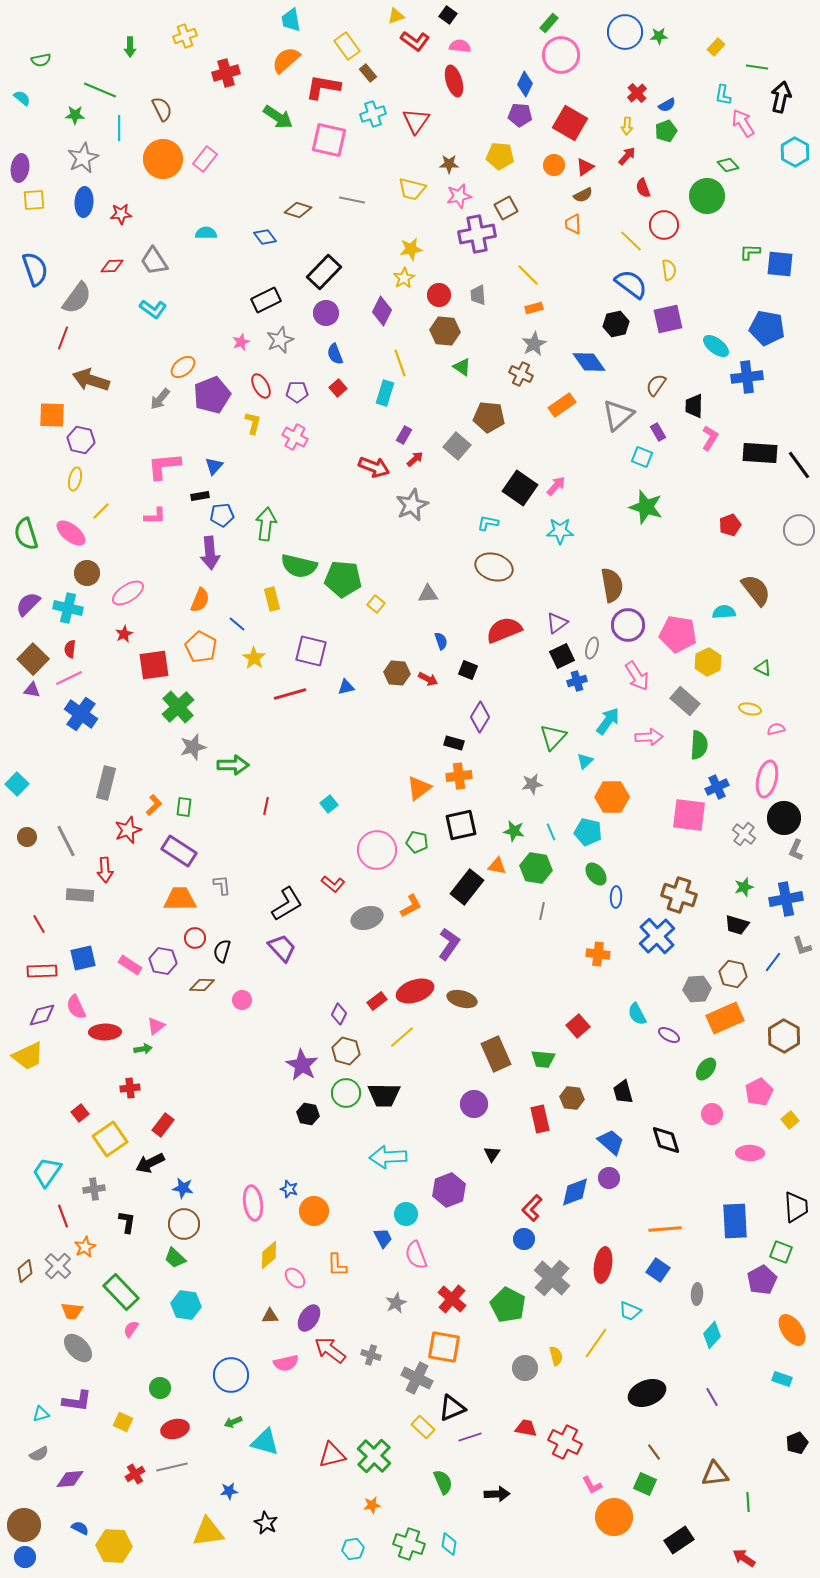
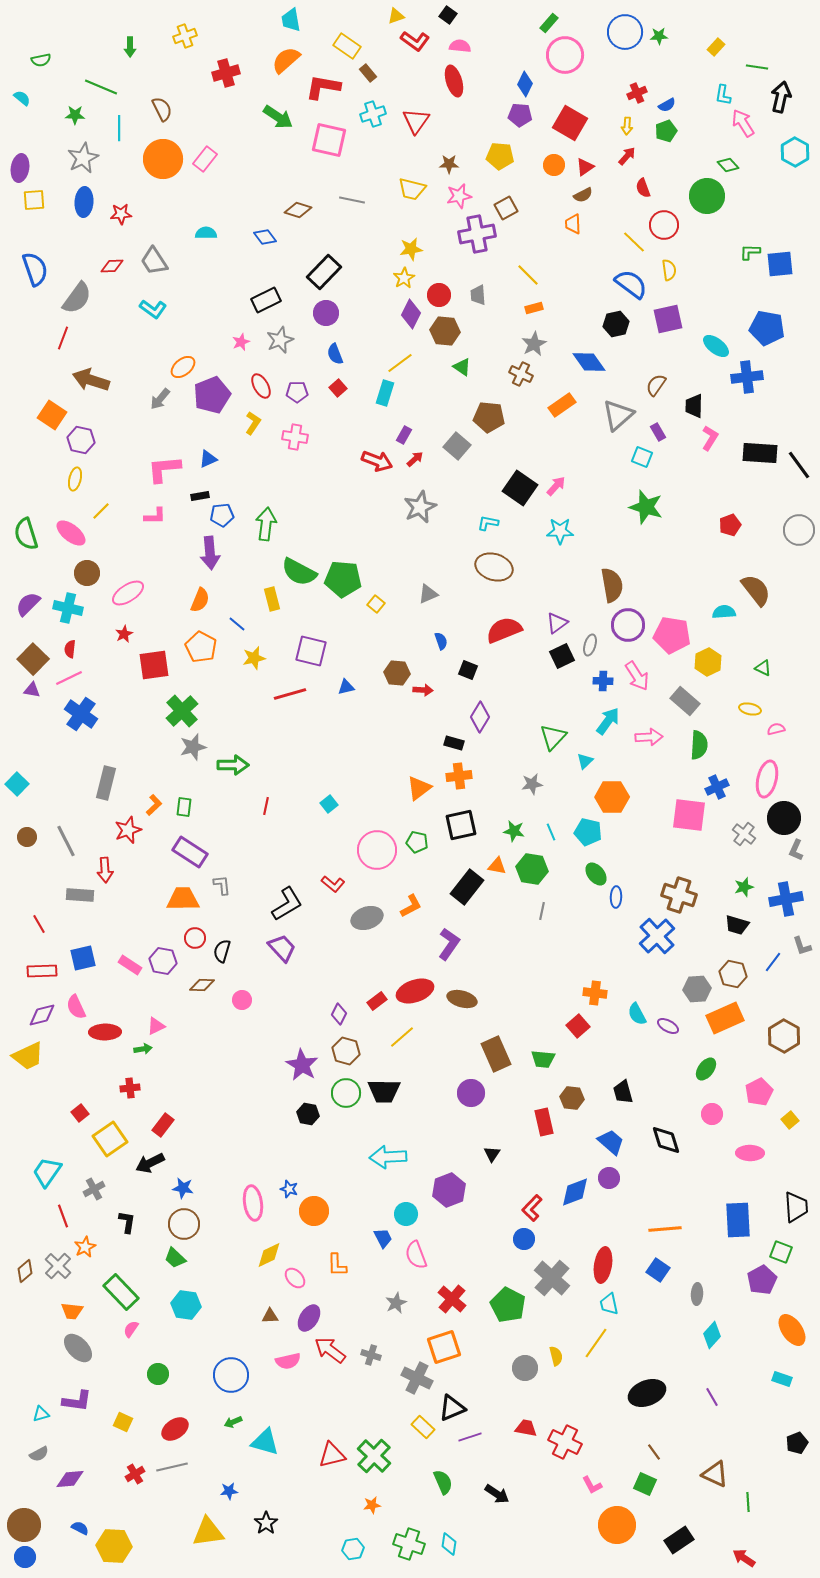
yellow rectangle at (347, 46): rotated 20 degrees counterclockwise
pink circle at (561, 55): moved 4 px right
green line at (100, 90): moved 1 px right, 3 px up
red cross at (637, 93): rotated 18 degrees clockwise
yellow line at (631, 241): moved 3 px right, 1 px down
blue square at (780, 264): rotated 12 degrees counterclockwise
purple diamond at (382, 311): moved 29 px right, 3 px down
yellow line at (400, 363): rotated 72 degrees clockwise
orange square at (52, 415): rotated 32 degrees clockwise
yellow L-shape at (253, 423): rotated 20 degrees clockwise
pink cross at (295, 437): rotated 20 degrees counterclockwise
pink L-shape at (164, 466): moved 3 px down
blue triangle at (214, 466): moved 6 px left, 7 px up; rotated 24 degrees clockwise
red arrow at (374, 467): moved 3 px right, 6 px up
gray star at (412, 505): moved 8 px right, 2 px down
green semicircle at (299, 566): moved 6 px down; rotated 15 degrees clockwise
gray triangle at (428, 594): rotated 20 degrees counterclockwise
pink pentagon at (678, 634): moved 6 px left, 1 px down
gray ellipse at (592, 648): moved 2 px left, 3 px up
yellow star at (254, 658): rotated 25 degrees clockwise
red arrow at (428, 679): moved 5 px left, 11 px down; rotated 24 degrees counterclockwise
blue cross at (577, 681): moved 26 px right; rotated 18 degrees clockwise
green cross at (178, 707): moved 4 px right, 4 px down
purple rectangle at (179, 851): moved 11 px right, 1 px down
green hexagon at (536, 868): moved 4 px left, 1 px down
orange trapezoid at (180, 899): moved 3 px right
orange cross at (598, 954): moved 3 px left, 39 px down
pink triangle at (156, 1026): rotated 12 degrees clockwise
purple ellipse at (669, 1035): moved 1 px left, 9 px up
black trapezoid at (384, 1095): moved 4 px up
purple circle at (474, 1104): moved 3 px left, 11 px up
red rectangle at (540, 1119): moved 4 px right, 3 px down
gray cross at (94, 1189): rotated 20 degrees counterclockwise
blue rectangle at (735, 1221): moved 3 px right, 1 px up
yellow diamond at (269, 1255): rotated 16 degrees clockwise
cyan trapezoid at (630, 1311): moved 21 px left, 7 px up; rotated 55 degrees clockwise
orange square at (444, 1347): rotated 28 degrees counterclockwise
pink semicircle at (286, 1363): moved 2 px right, 2 px up
green circle at (160, 1388): moved 2 px left, 14 px up
red ellipse at (175, 1429): rotated 20 degrees counterclockwise
brown triangle at (715, 1474): rotated 32 degrees clockwise
black arrow at (497, 1494): rotated 35 degrees clockwise
orange circle at (614, 1517): moved 3 px right, 8 px down
black star at (266, 1523): rotated 10 degrees clockwise
